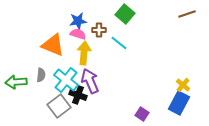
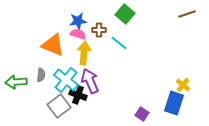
blue rectangle: moved 5 px left; rotated 10 degrees counterclockwise
